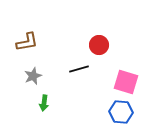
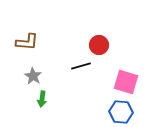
brown L-shape: rotated 15 degrees clockwise
black line: moved 2 px right, 3 px up
gray star: rotated 18 degrees counterclockwise
green arrow: moved 2 px left, 4 px up
